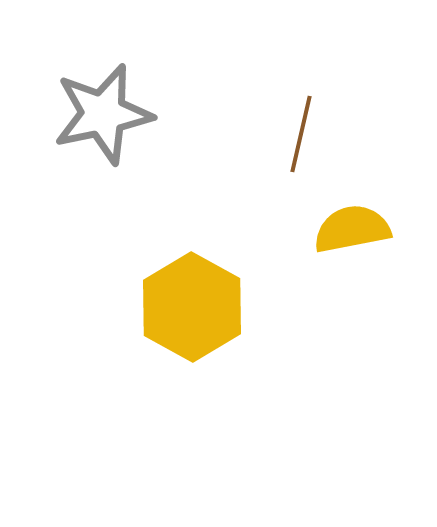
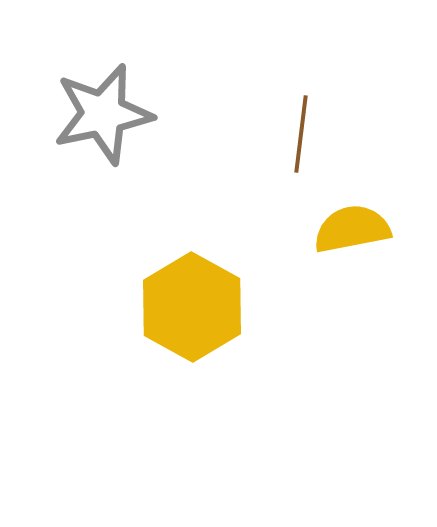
brown line: rotated 6 degrees counterclockwise
